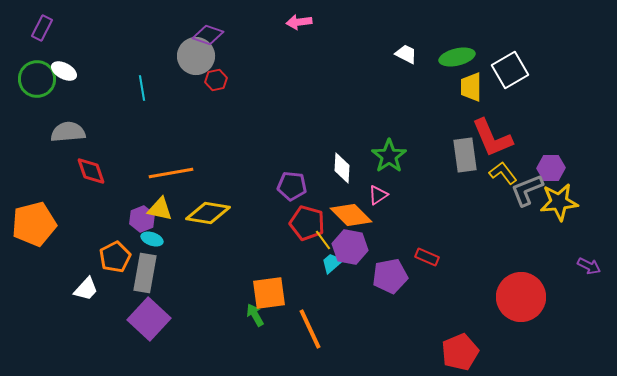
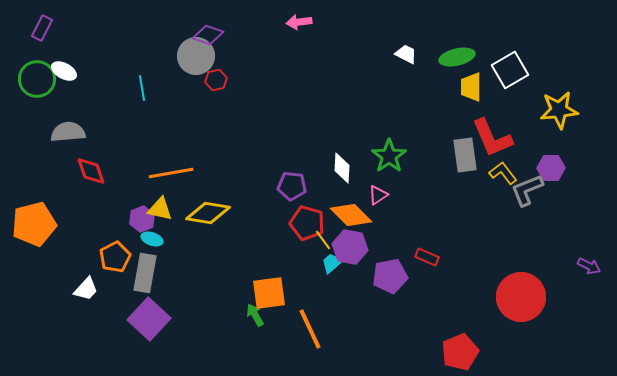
yellow star at (559, 202): moved 92 px up
